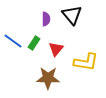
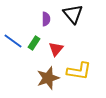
black triangle: moved 1 px right, 1 px up
yellow L-shape: moved 7 px left, 9 px down
brown star: rotated 20 degrees counterclockwise
